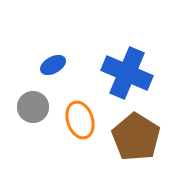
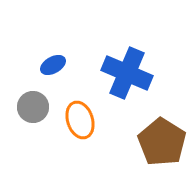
brown pentagon: moved 26 px right, 5 px down
